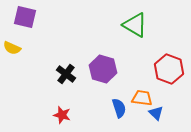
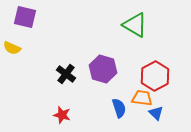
red hexagon: moved 14 px left, 7 px down; rotated 12 degrees clockwise
